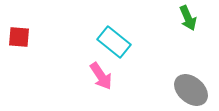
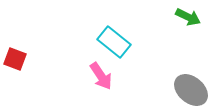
green arrow: moved 1 px up; rotated 40 degrees counterclockwise
red square: moved 4 px left, 22 px down; rotated 15 degrees clockwise
